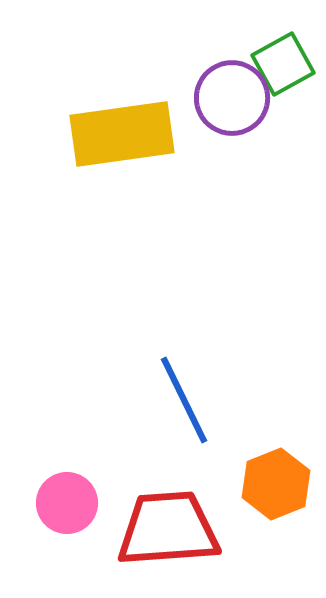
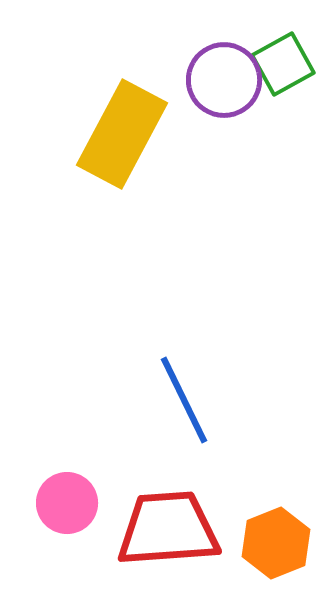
purple circle: moved 8 px left, 18 px up
yellow rectangle: rotated 54 degrees counterclockwise
orange hexagon: moved 59 px down
